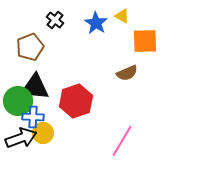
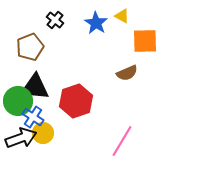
blue cross: rotated 30 degrees clockwise
